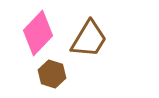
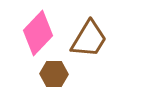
brown hexagon: moved 2 px right; rotated 16 degrees counterclockwise
